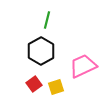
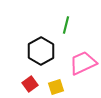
green line: moved 19 px right, 5 px down
pink trapezoid: moved 3 px up
red square: moved 4 px left
